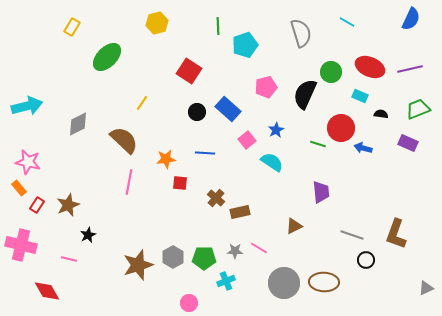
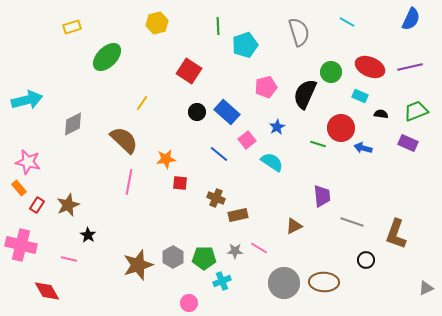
yellow rectangle at (72, 27): rotated 42 degrees clockwise
gray semicircle at (301, 33): moved 2 px left, 1 px up
purple line at (410, 69): moved 2 px up
cyan arrow at (27, 106): moved 6 px up
blue rectangle at (228, 109): moved 1 px left, 3 px down
green trapezoid at (418, 109): moved 2 px left, 2 px down
gray diamond at (78, 124): moved 5 px left
blue star at (276, 130): moved 1 px right, 3 px up
blue line at (205, 153): moved 14 px right, 1 px down; rotated 36 degrees clockwise
purple trapezoid at (321, 192): moved 1 px right, 4 px down
brown cross at (216, 198): rotated 18 degrees counterclockwise
brown rectangle at (240, 212): moved 2 px left, 3 px down
black star at (88, 235): rotated 14 degrees counterclockwise
gray line at (352, 235): moved 13 px up
cyan cross at (226, 281): moved 4 px left
